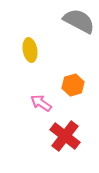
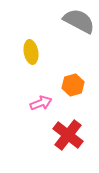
yellow ellipse: moved 1 px right, 2 px down
pink arrow: rotated 125 degrees clockwise
red cross: moved 3 px right, 1 px up
